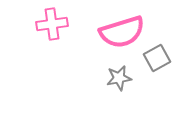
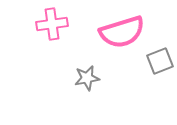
gray square: moved 3 px right, 3 px down; rotated 8 degrees clockwise
gray star: moved 32 px left
